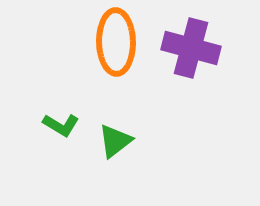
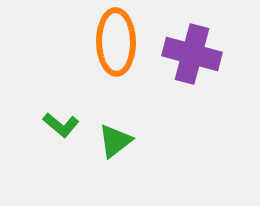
purple cross: moved 1 px right, 6 px down
green L-shape: rotated 9 degrees clockwise
